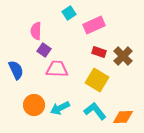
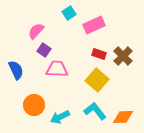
pink semicircle: rotated 42 degrees clockwise
red rectangle: moved 2 px down
yellow square: rotated 10 degrees clockwise
cyan arrow: moved 9 px down
